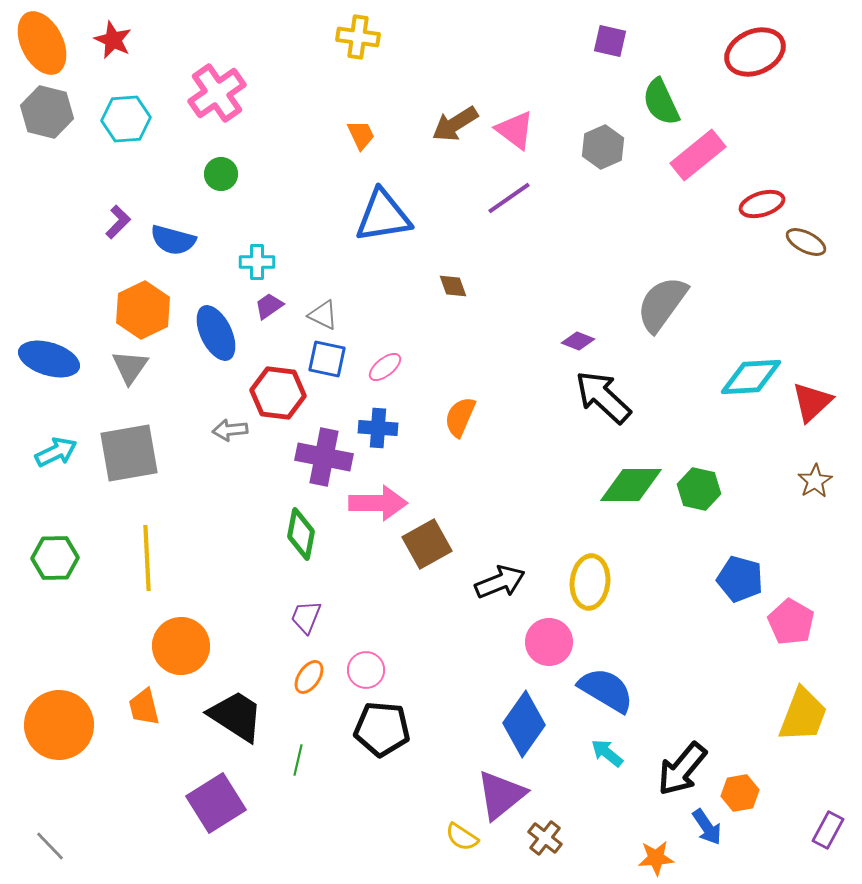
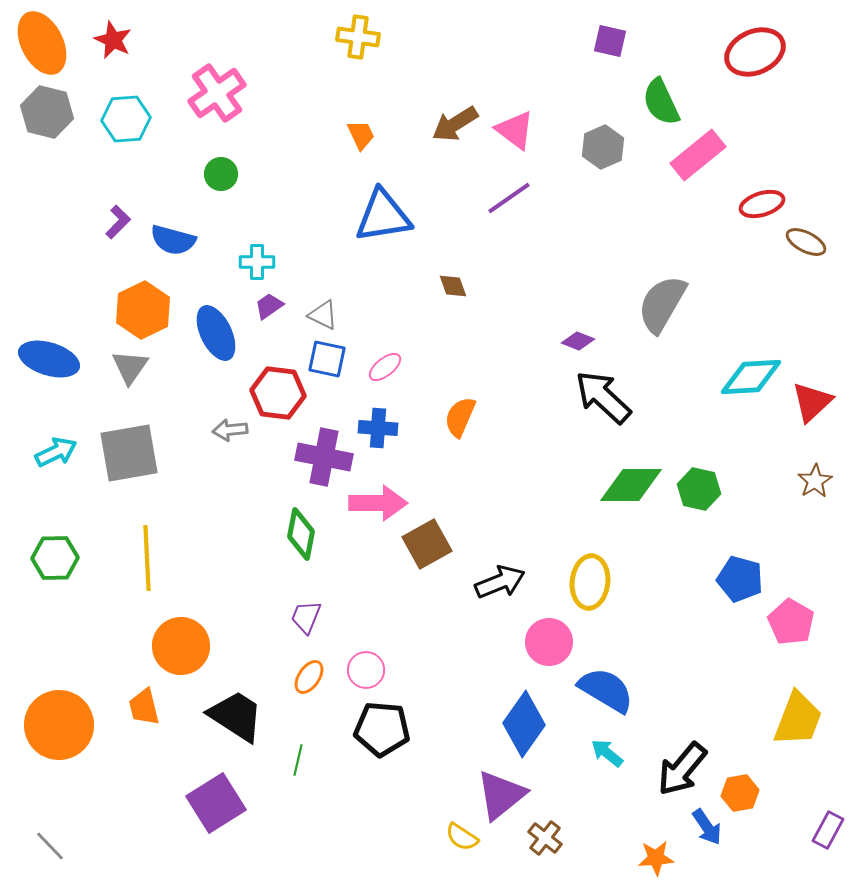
gray semicircle at (662, 304): rotated 6 degrees counterclockwise
yellow trapezoid at (803, 715): moved 5 px left, 4 px down
